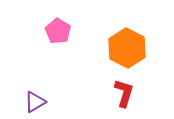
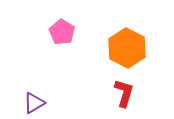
pink pentagon: moved 4 px right, 1 px down
purple triangle: moved 1 px left, 1 px down
